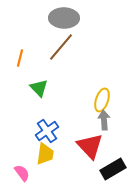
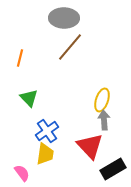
brown line: moved 9 px right
green triangle: moved 10 px left, 10 px down
